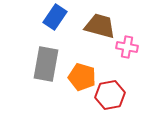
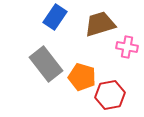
brown trapezoid: moved 2 px up; rotated 32 degrees counterclockwise
gray rectangle: rotated 48 degrees counterclockwise
